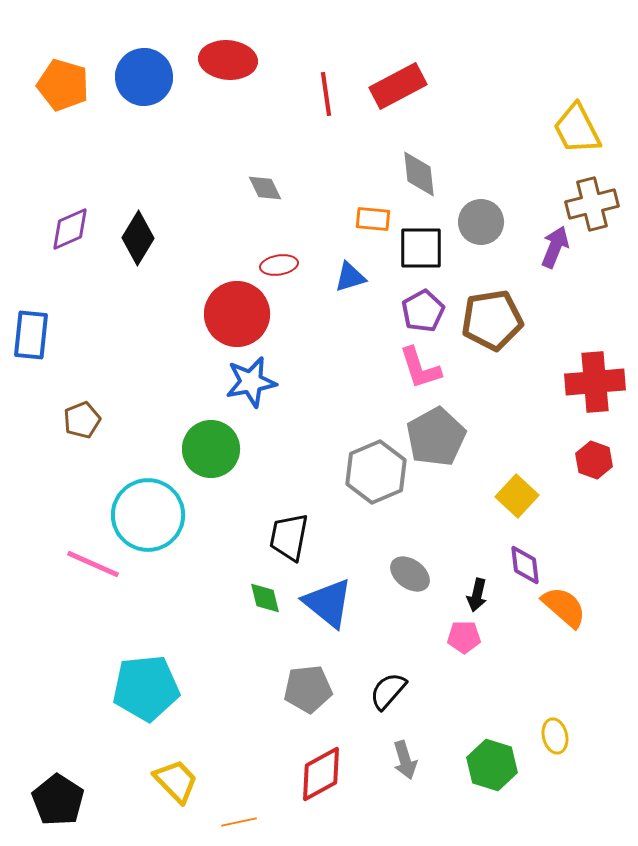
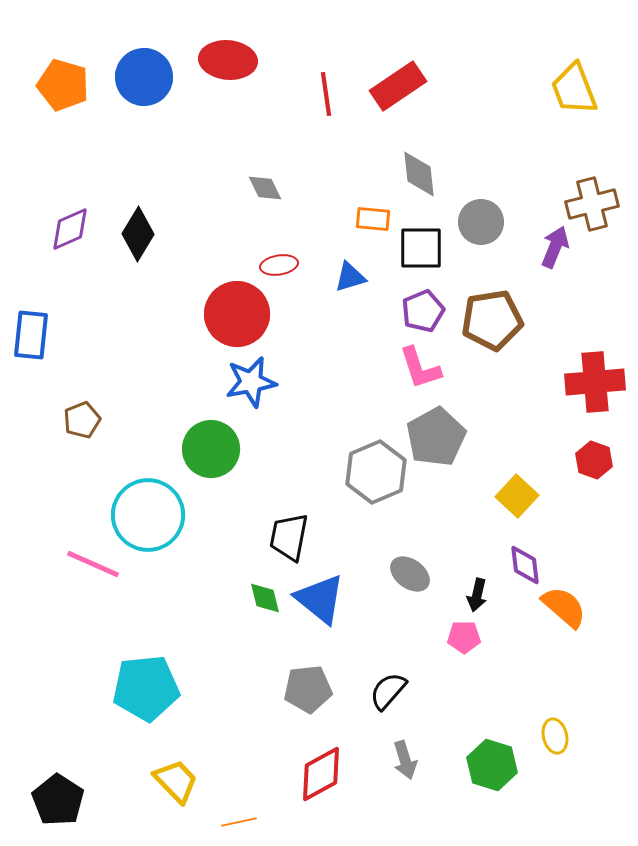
red rectangle at (398, 86): rotated 6 degrees counterclockwise
yellow trapezoid at (577, 129): moved 3 px left, 40 px up; rotated 6 degrees clockwise
black diamond at (138, 238): moved 4 px up
purple pentagon at (423, 311): rotated 6 degrees clockwise
blue triangle at (328, 603): moved 8 px left, 4 px up
